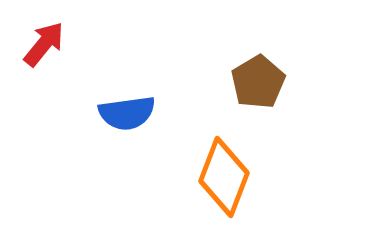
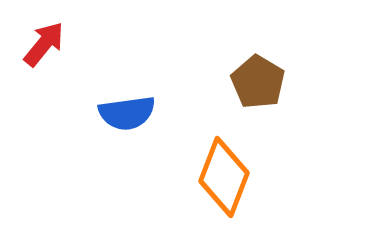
brown pentagon: rotated 10 degrees counterclockwise
